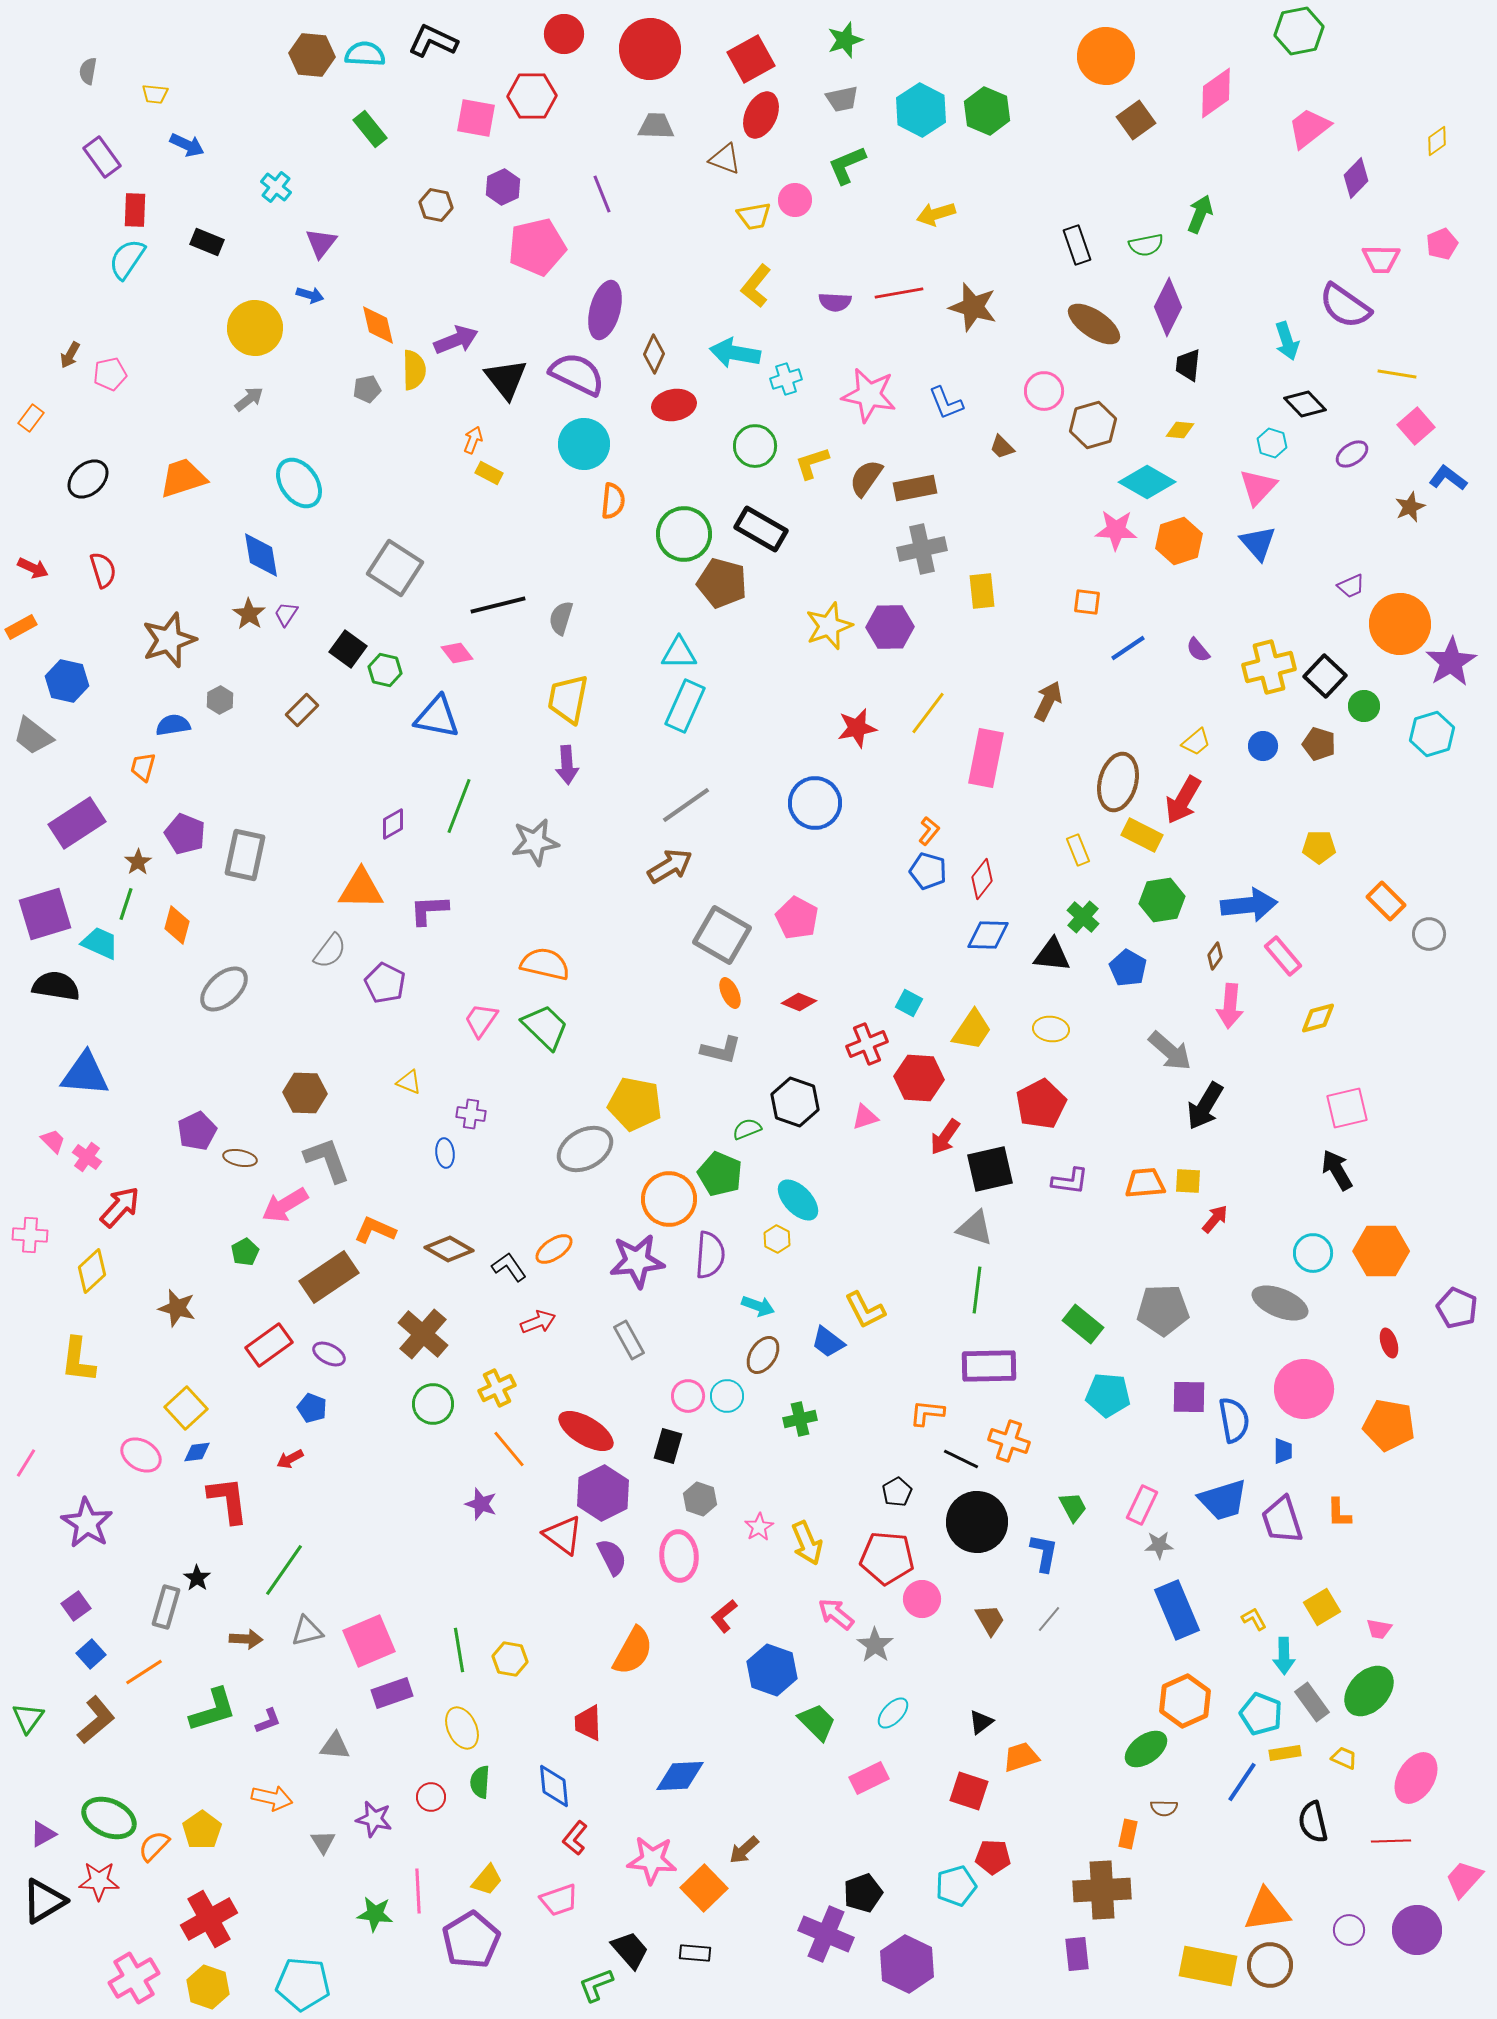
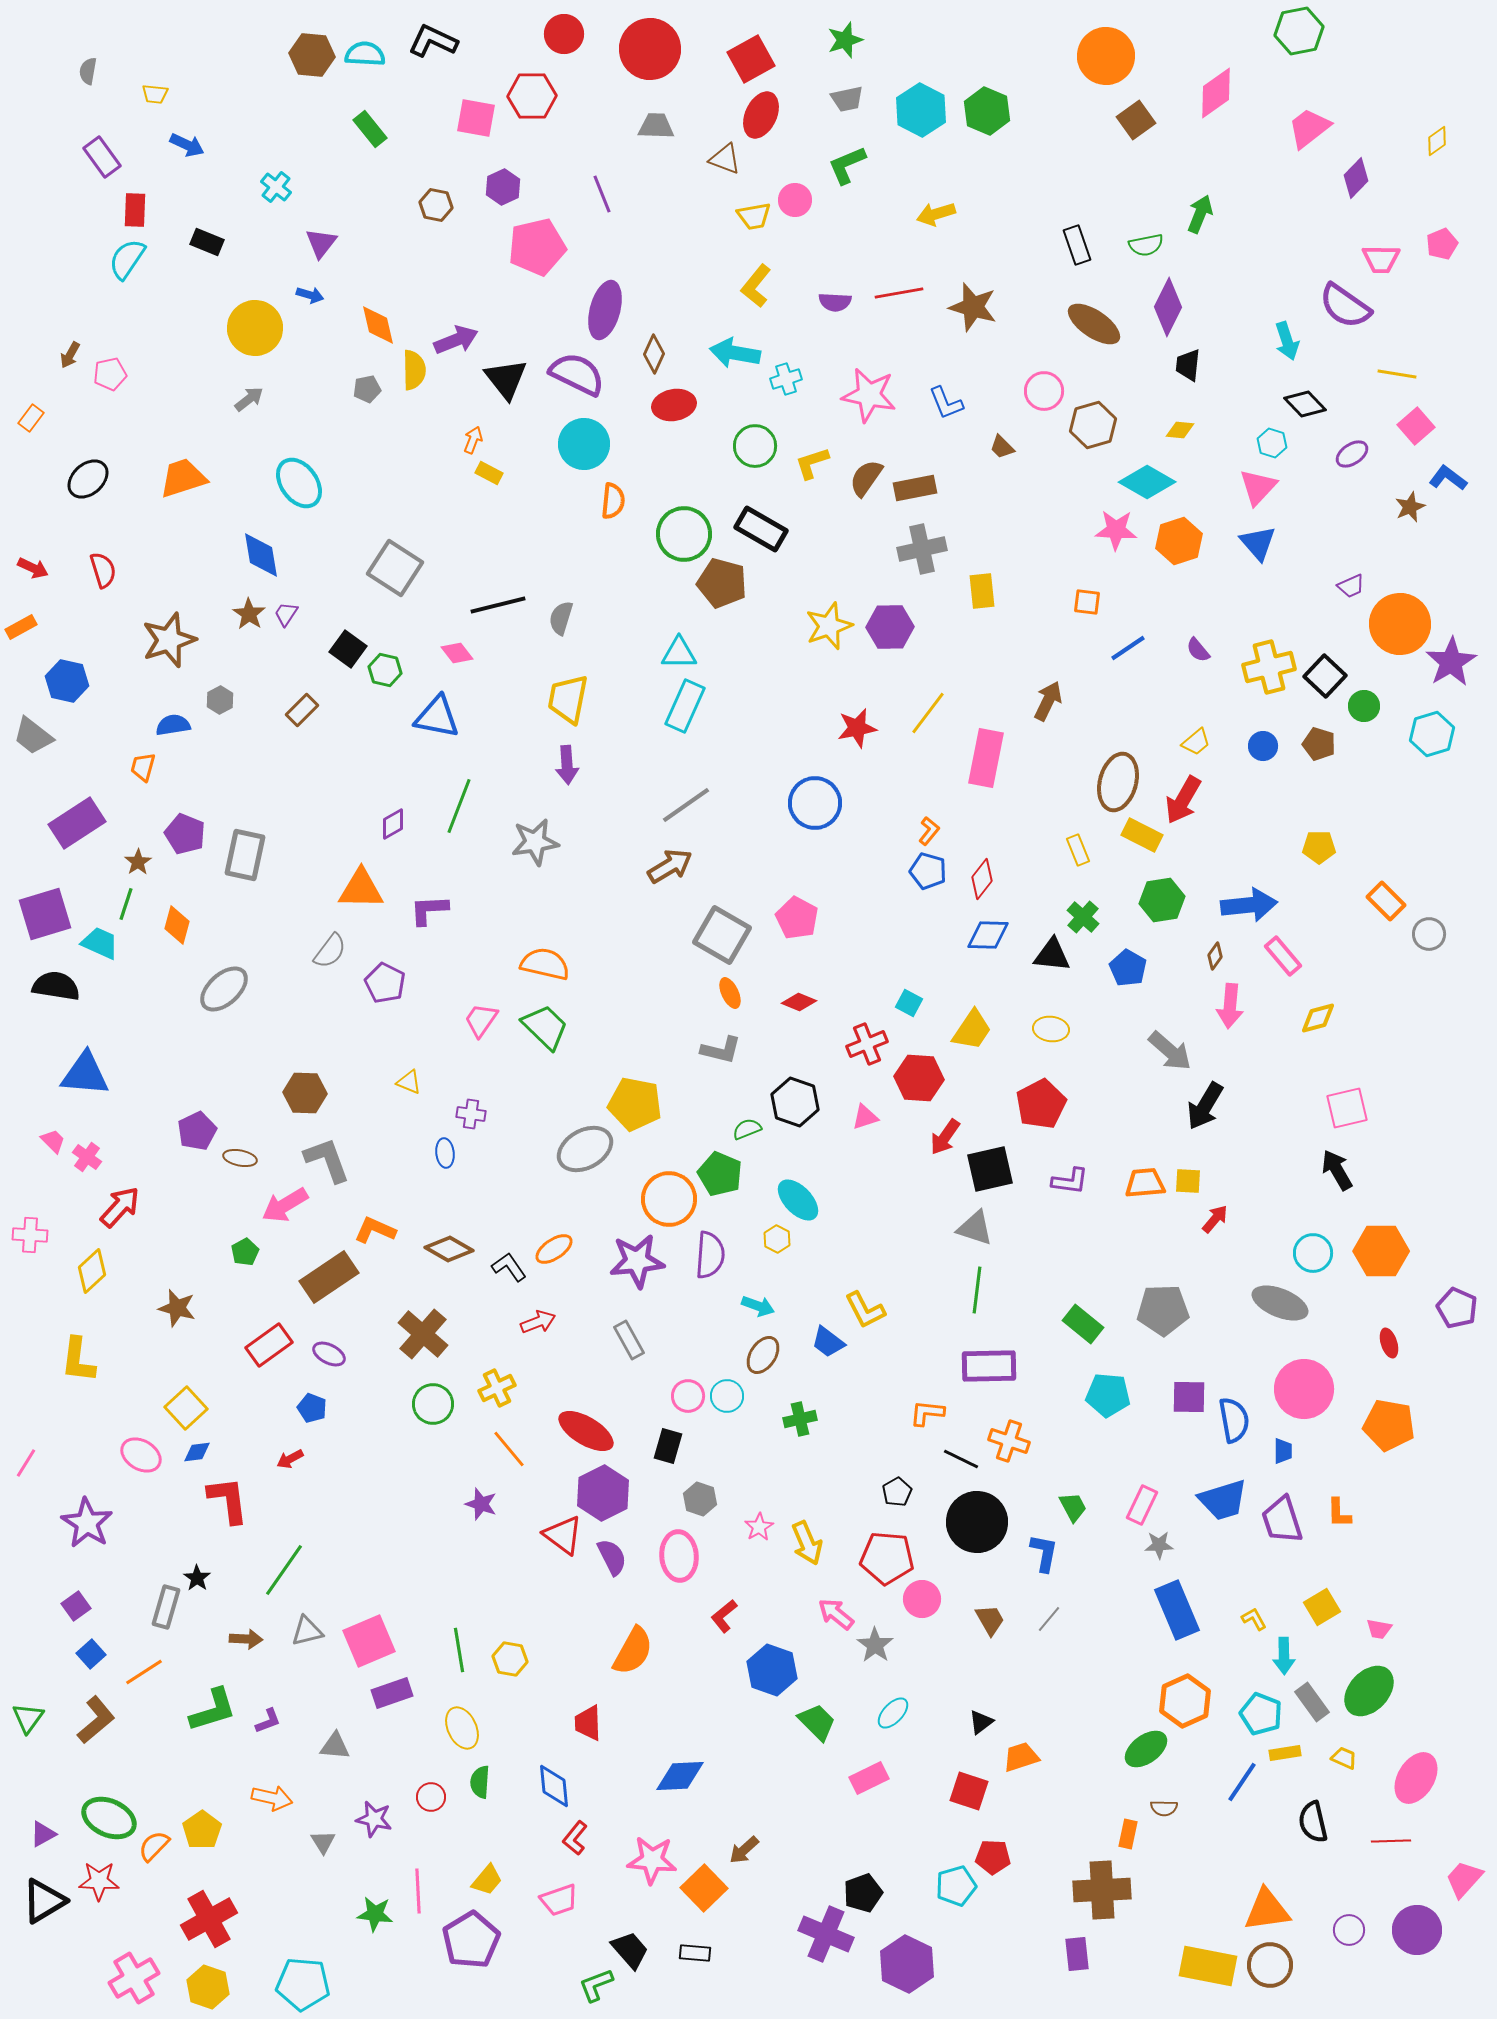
gray trapezoid at (842, 99): moved 5 px right
